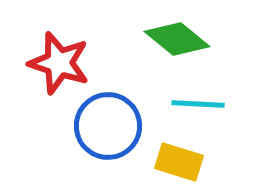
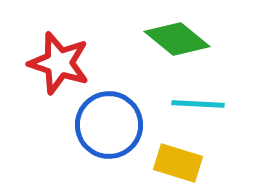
blue circle: moved 1 px right, 1 px up
yellow rectangle: moved 1 px left, 1 px down
